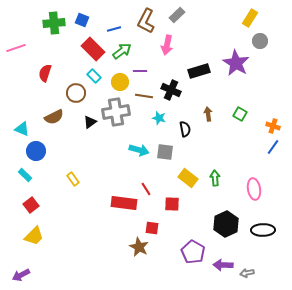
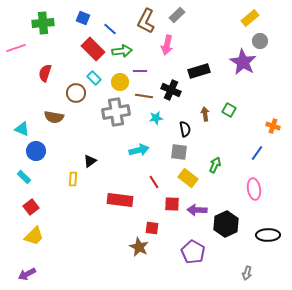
yellow rectangle at (250, 18): rotated 18 degrees clockwise
blue square at (82, 20): moved 1 px right, 2 px up
green cross at (54, 23): moved 11 px left
blue line at (114, 29): moved 4 px left; rotated 56 degrees clockwise
green arrow at (122, 51): rotated 30 degrees clockwise
purple star at (236, 63): moved 7 px right, 1 px up
cyan rectangle at (94, 76): moved 2 px down
brown arrow at (208, 114): moved 3 px left
green square at (240, 114): moved 11 px left, 4 px up
brown semicircle at (54, 117): rotated 36 degrees clockwise
cyan star at (159, 118): moved 3 px left; rotated 24 degrees counterclockwise
black triangle at (90, 122): moved 39 px down
blue line at (273, 147): moved 16 px left, 6 px down
cyan arrow at (139, 150): rotated 30 degrees counterclockwise
gray square at (165, 152): moved 14 px right
cyan rectangle at (25, 175): moved 1 px left, 2 px down
green arrow at (215, 178): moved 13 px up; rotated 28 degrees clockwise
yellow rectangle at (73, 179): rotated 40 degrees clockwise
red line at (146, 189): moved 8 px right, 7 px up
red rectangle at (124, 203): moved 4 px left, 3 px up
red square at (31, 205): moved 2 px down
black ellipse at (263, 230): moved 5 px right, 5 px down
purple arrow at (223, 265): moved 26 px left, 55 px up
gray arrow at (247, 273): rotated 64 degrees counterclockwise
purple arrow at (21, 275): moved 6 px right, 1 px up
